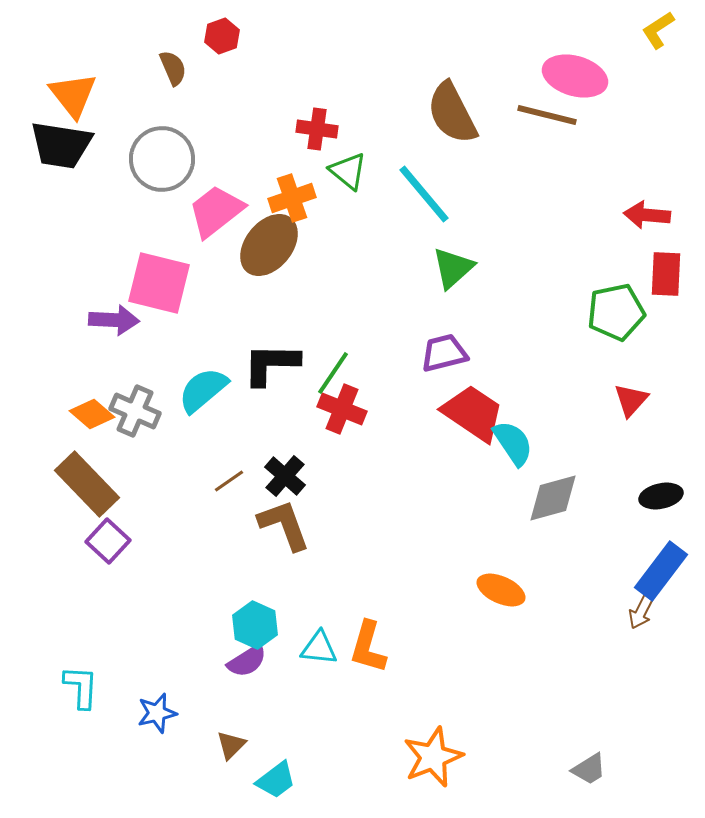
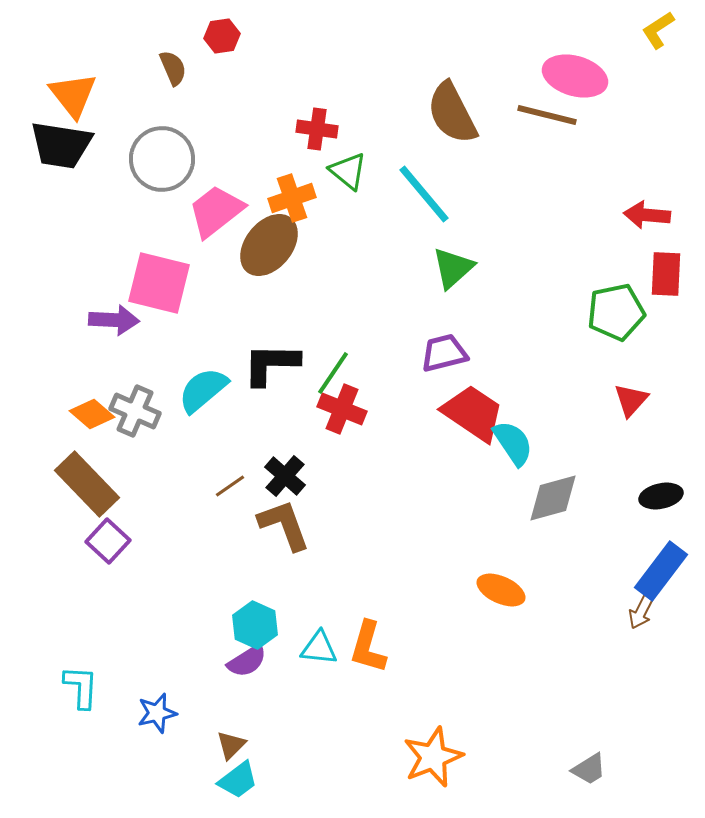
red hexagon at (222, 36): rotated 12 degrees clockwise
brown line at (229, 481): moved 1 px right, 5 px down
cyan trapezoid at (276, 780): moved 38 px left
